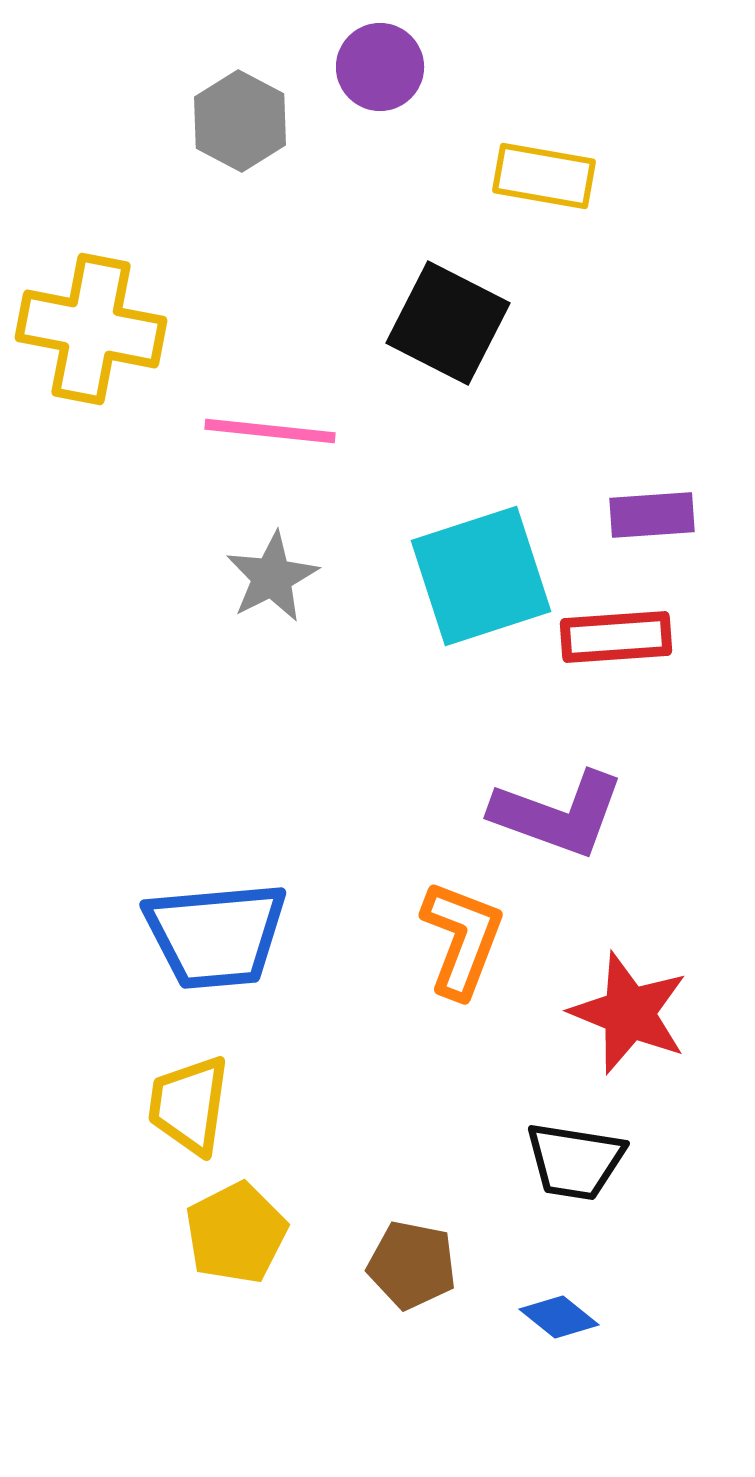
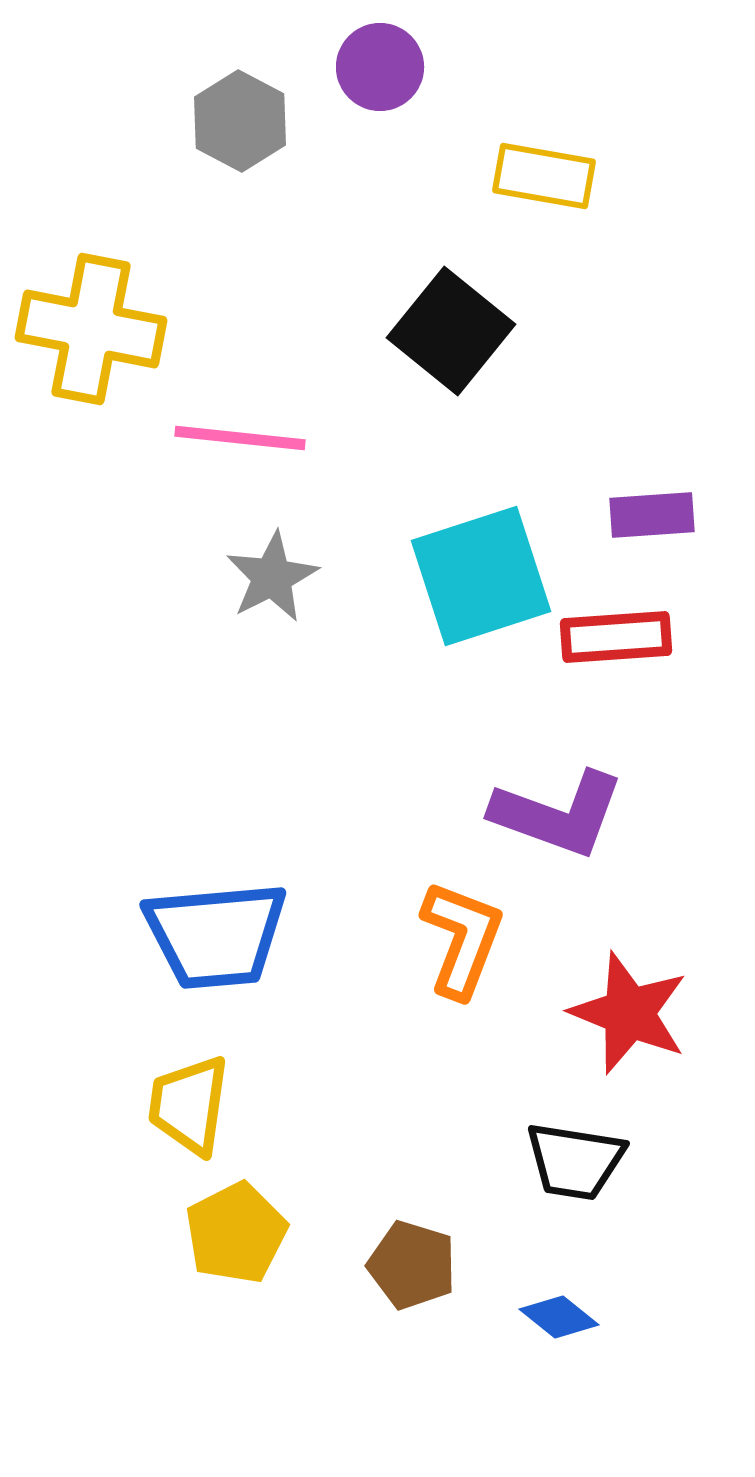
black square: moved 3 px right, 8 px down; rotated 12 degrees clockwise
pink line: moved 30 px left, 7 px down
brown pentagon: rotated 6 degrees clockwise
